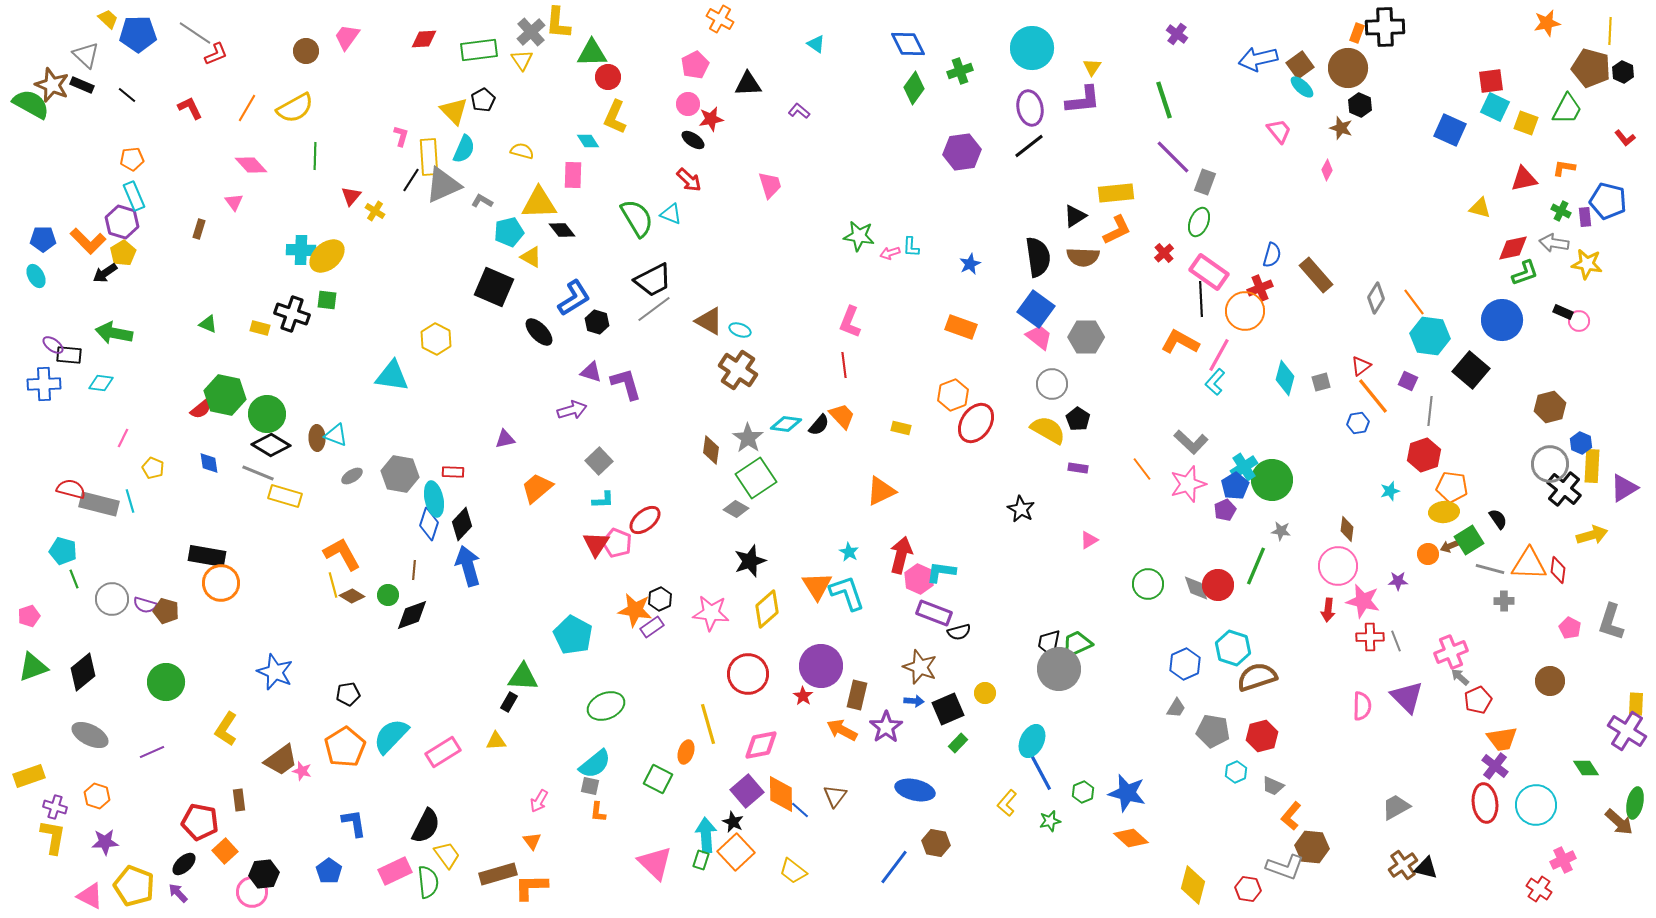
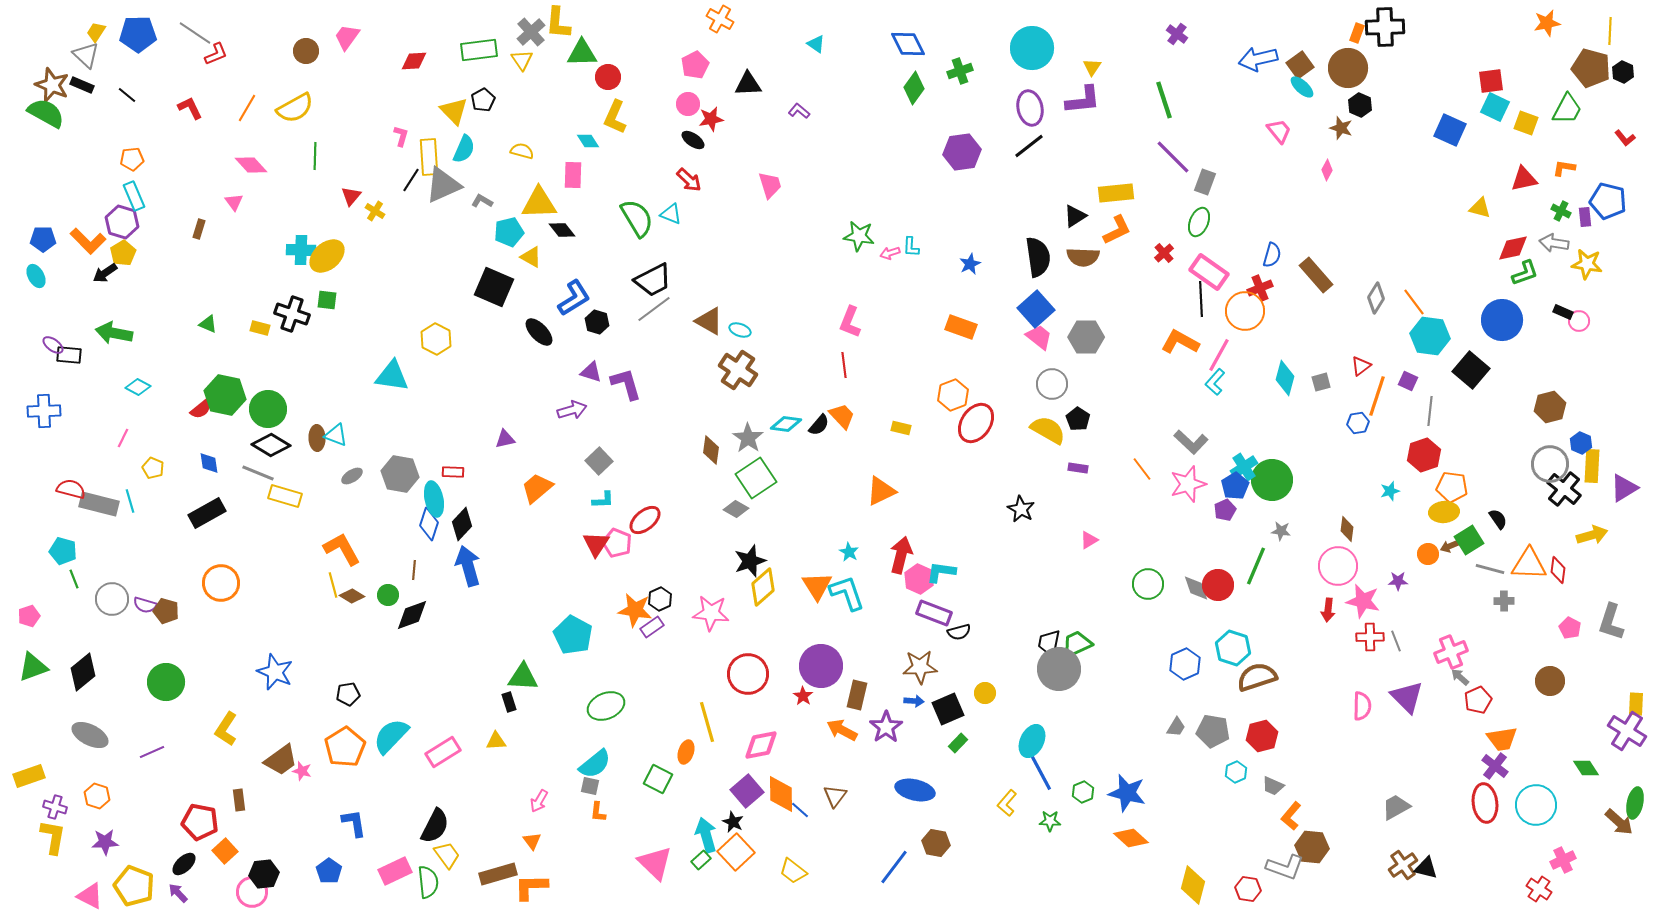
yellow trapezoid at (108, 19): moved 12 px left, 13 px down; rotated 100 degrees counterclockwise
red diamond at (424, 39): moved 10 px left, 22 px down
green triangle at (592, 53): moved 10 px left
green semicircle at (31, 104): moved 15 px right, 9 px down
blue square at (1036, 309): rotated 12 degrees clockwise
cyan diamond at (101, 383): moved 37 px right, 4 px down; rotated 20 degrees clockwise
blue cross at (44, 384): moved 27 px down
orange line at (1373, 396): moved 4 px right; rotated 57 degrees clockwise
green circle at (267, 414): moved 1 px right, 5 px up
orange L-shape at (342, 554): moved 5 px up
black rectangle at (207, 556): moved 43 px up; rotated 39 degrees counterclockwise
yellow diamond at (767, 609): moved 4 px left, 22 px up
brown star at (920, 667): rotated 24 degrees counterclockwise
black rectangle at (509, 702): rotated 48 degrees counterclockwise
gray trapezoid at (1176, 708): moved 19 px down
yellow line at (708, 724): moved 1 px left, 2 px up
green star at (1050, 821): rotated 15 degrees clockwise
black semicircle at (426, 826): moved 9 px right
cyan arrow at (706, 835): rotated 12 degrees counterclockwise
green rectangle at (701, 860): rotated 30 degrees clockwise
